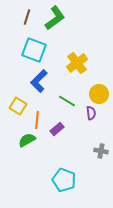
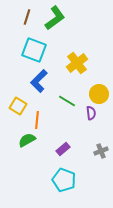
purple rectangle: moved 6 px right, 20 px down
gray cross: rotated 32 degrees counterclockwise
